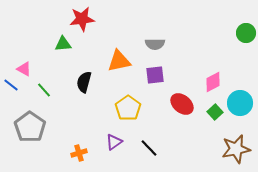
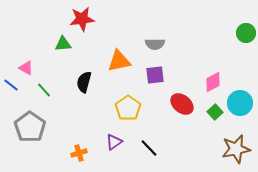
pink triangle: moved 2 px right, 1 px up
